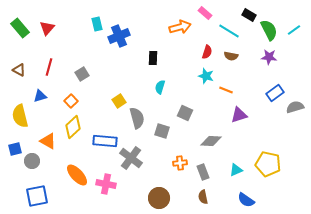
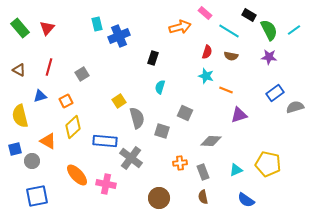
black rectangle at (153, 58): rotated 16 degrees clockwise
orange square at (71, 101): moved 5 px left; rotated 16 degrees clockwise
